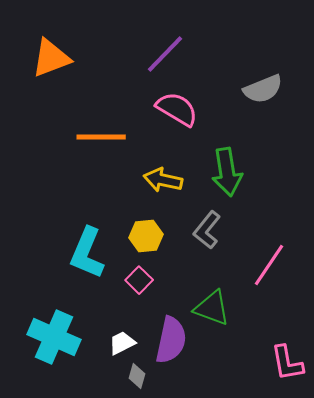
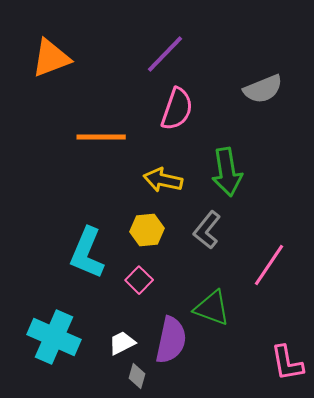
pink semicircle: rotated 78 degrees clockwise
yellow hexagon: moved 1 px right, 6 px up
